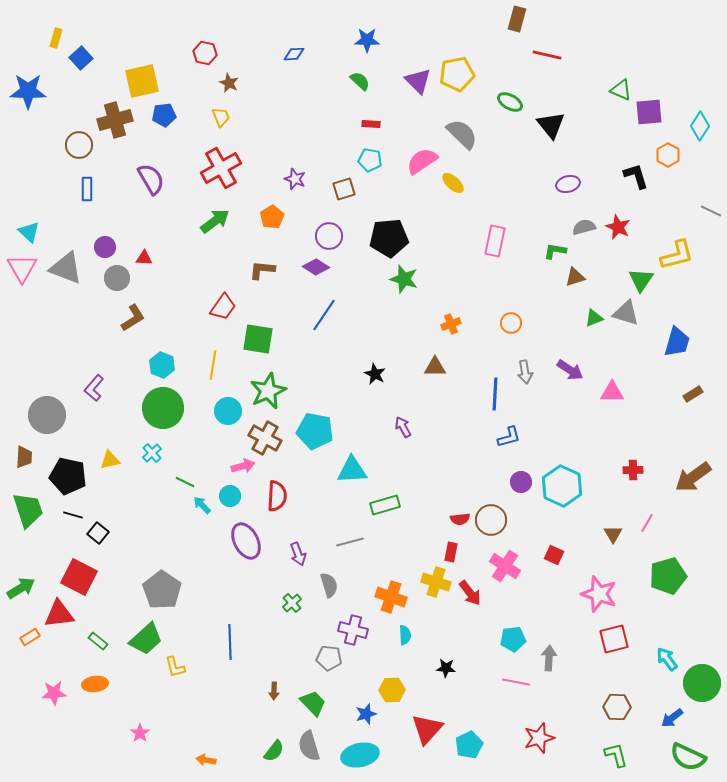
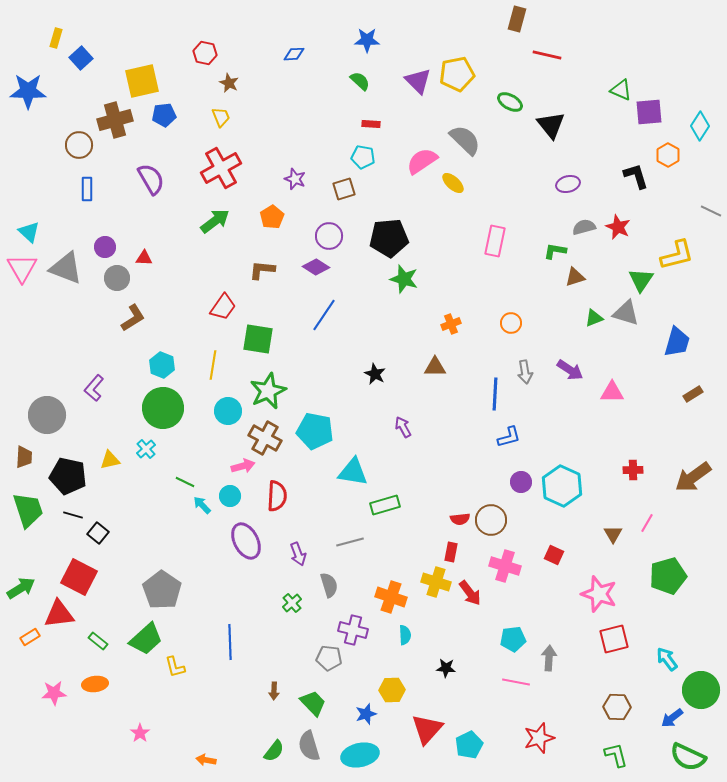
gray semicircle at (462, 134): moved 3 px right, 6 px down
cyan pentagon at (370, 160): moved 7 px left, 3 px up
cyan cross at (152, 453): moved 6 px left, 4 px up
cyan triangle at (352, 470): moved 1 px right, 2 px down; rotated 12 degrees clockwise
pink cross at (505, 566): rotated 16 degrees counterclockwise
green circle at (702, 683): moved 1 px left, 7 px down
